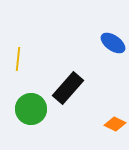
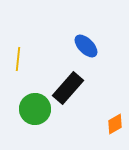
blue ellipse: moved 27 px left, 3 px down; rotated 10 degrees clockwise
green circle: moved 4 px right
orange diamond: rotated 55 degrees counterclockwise
